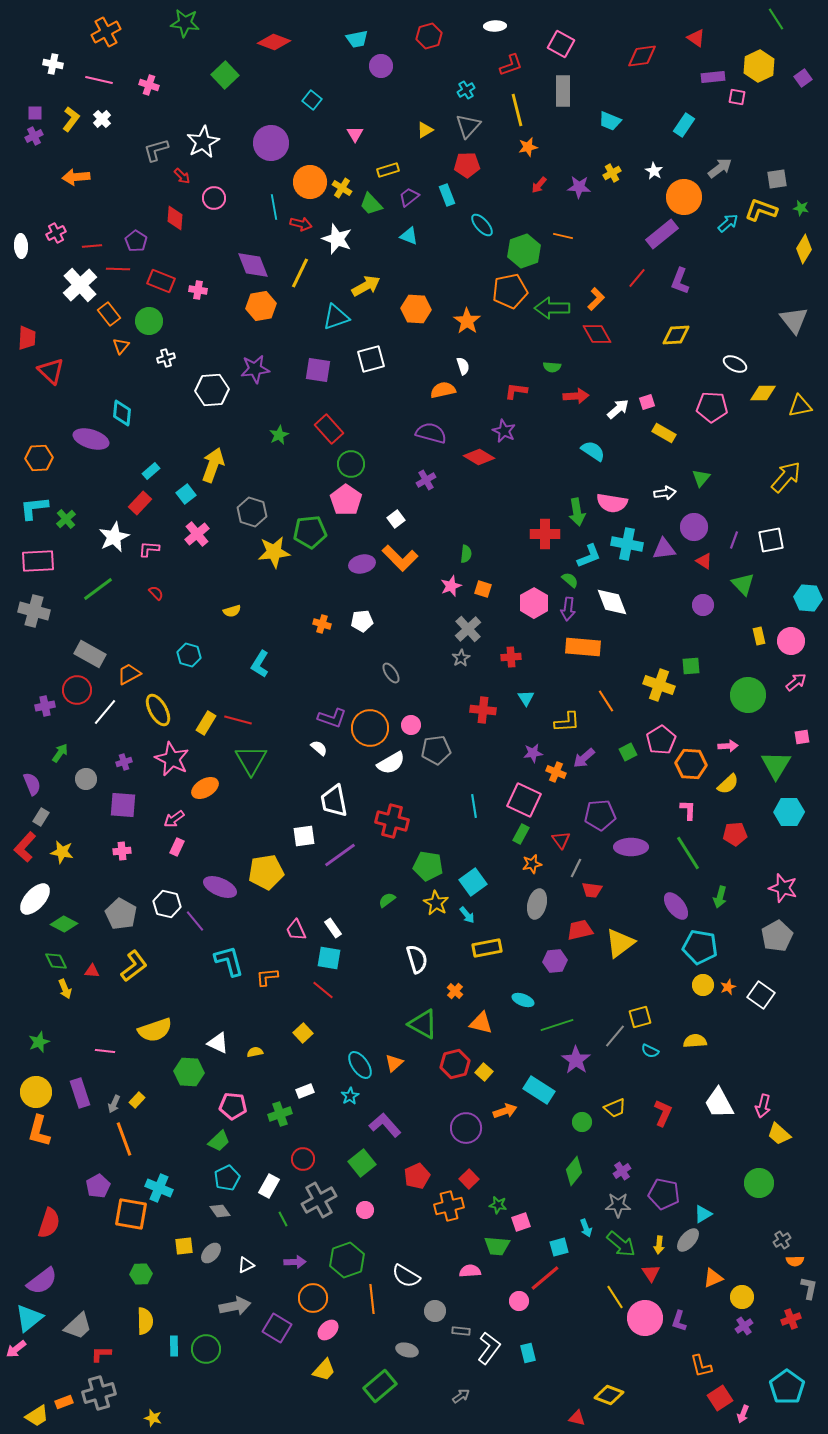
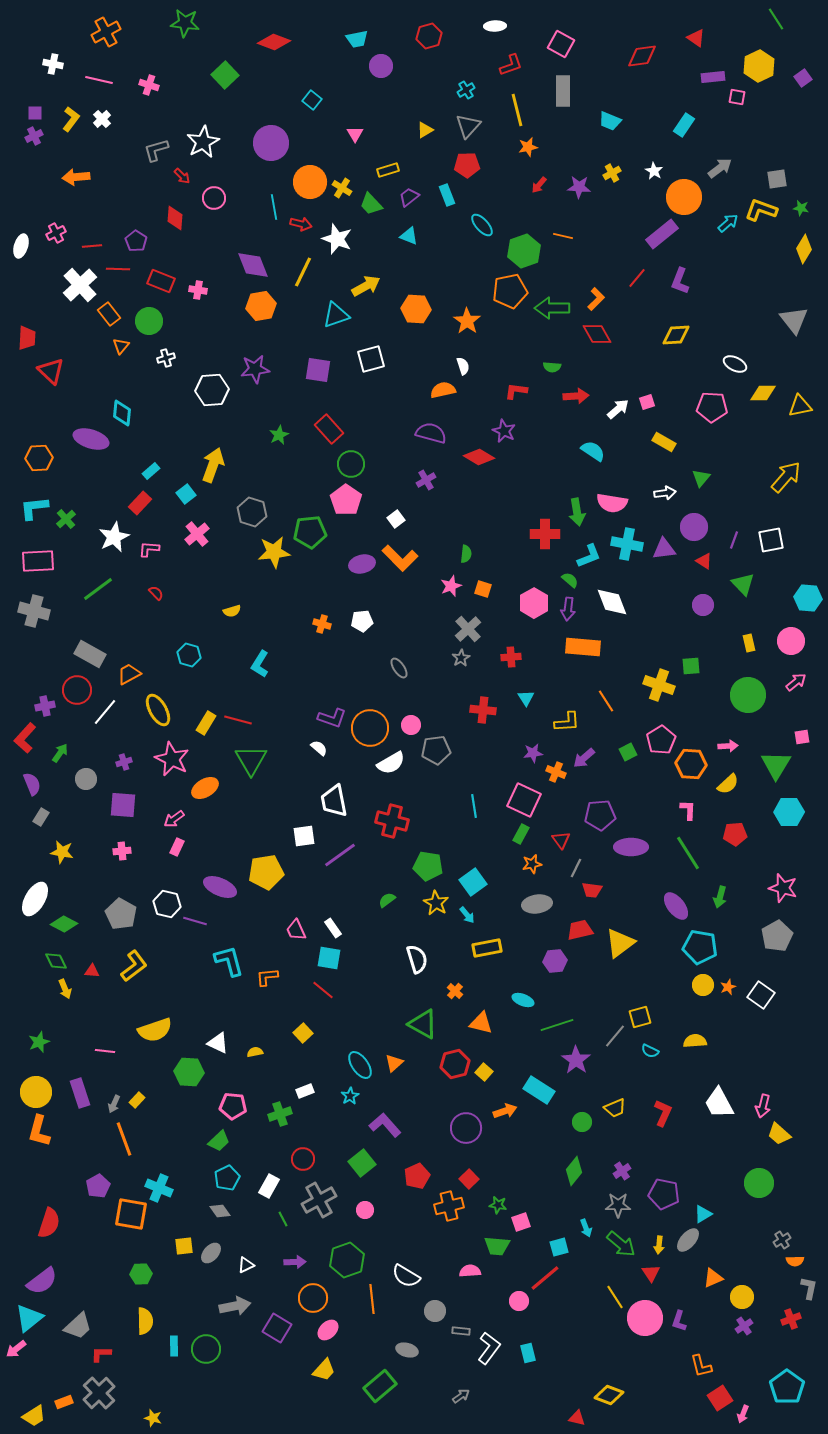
white ellipse at (21, 246): rotated 20 degrees clockwise
yellow line at (300, 273): moved 3 px right, 1 px up
cyan triangle at (336, 317): moved 2 px up
yellow rectangle at (664, 433): moved 9 px down
yellow rectangle at (759, 636): moved 10 px left, 7 px down
gray ellipse at (391, 673): moved 8 px right, 5 px up
red L-shape at (25, 847): moved 109 px up
white ellipse at (35, 899): rotated 12 degrees counterclockwise
gray ellipse at (537, 904): rotated 68 degrees clockwise
purple line at (195, 921): rotated 35 degrees counterclockwise
gray cross at (99, 1393): rotated 28 degrees counterclockwise
yellow trapezoid at (37, 1416): moved 3 px left
